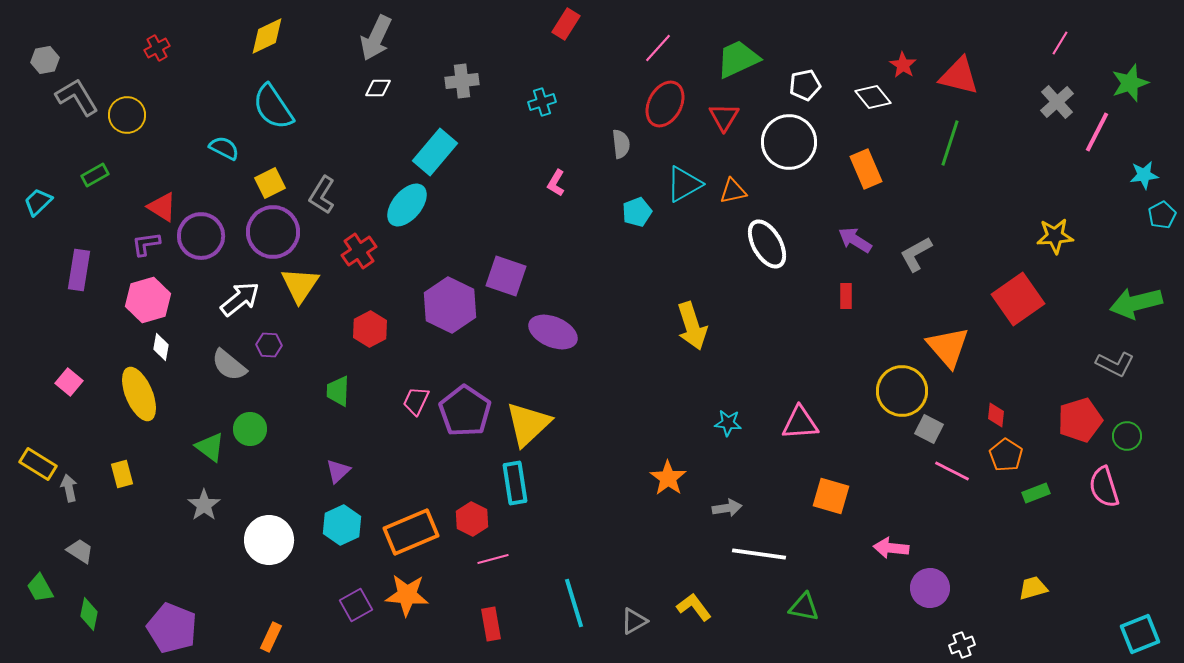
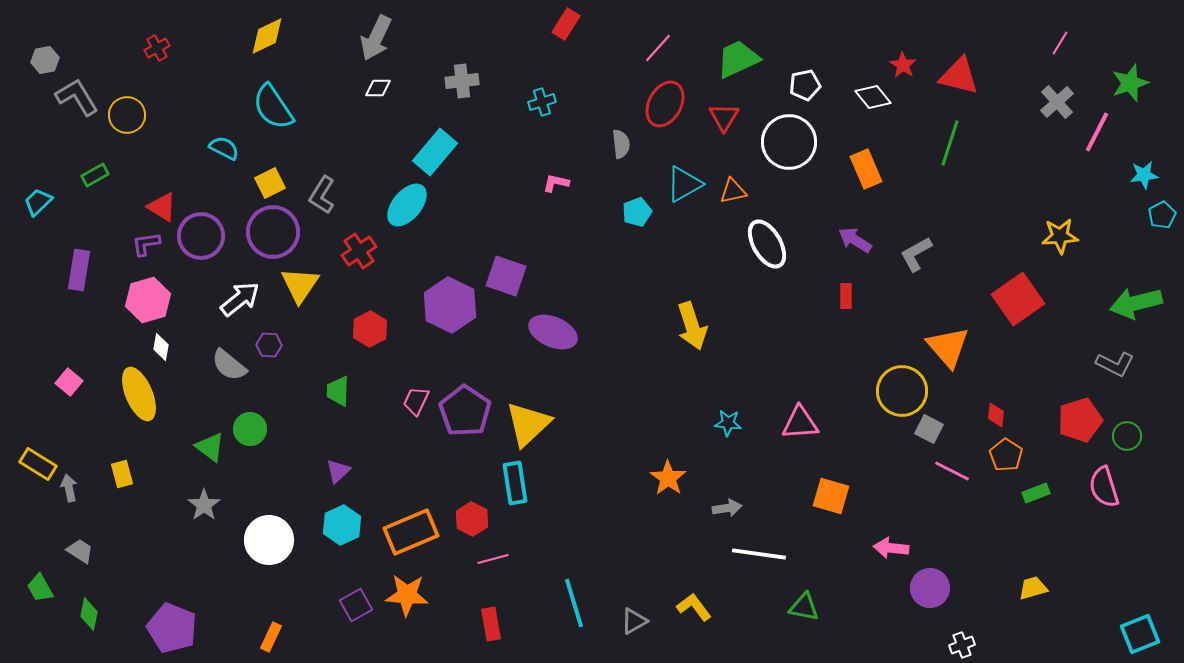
pink L-shape at (556, 183): rotated 72 degrees clockwise
yellow star at (1055, 236): moved 5 px right
